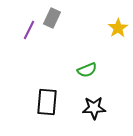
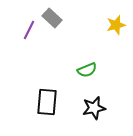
gray rectangle: rotated 72 degrees counterclockwise
yellow star: moved 2 px left, 3 px up; rotated 18 degrees clockwise
black star: rotated 10 degrees counterclockwise
